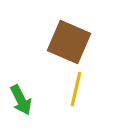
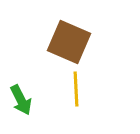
yellow line: rotated 16 degrees counterclockwise
